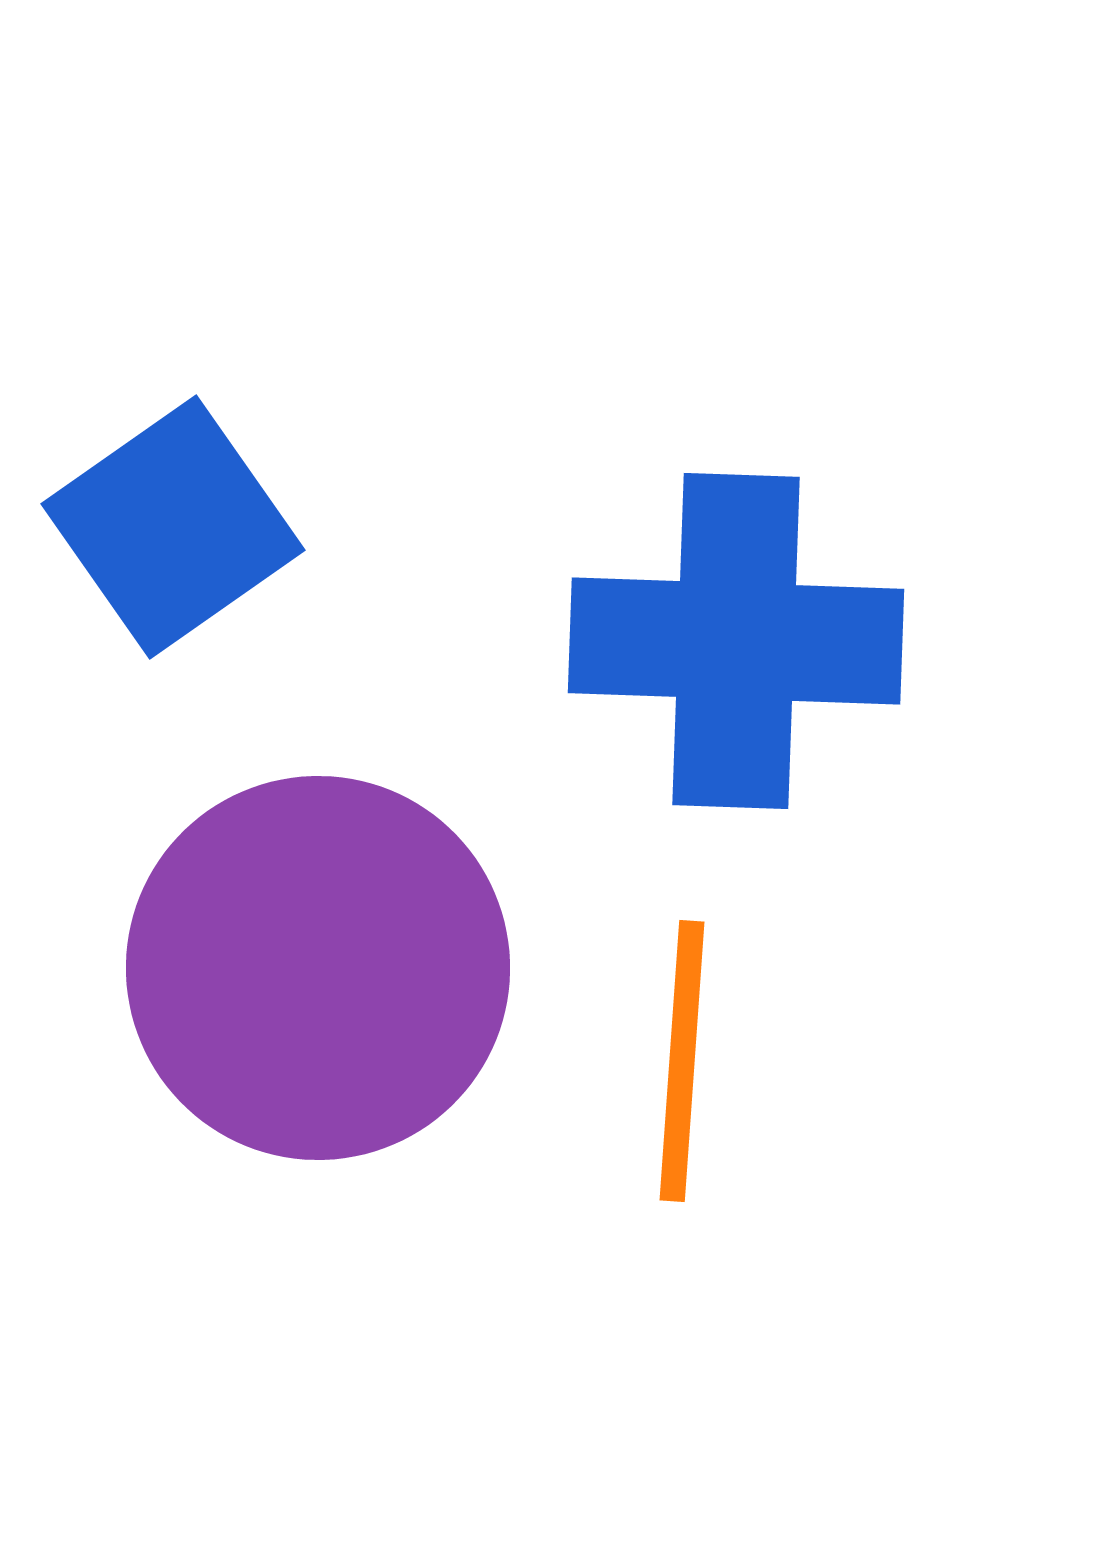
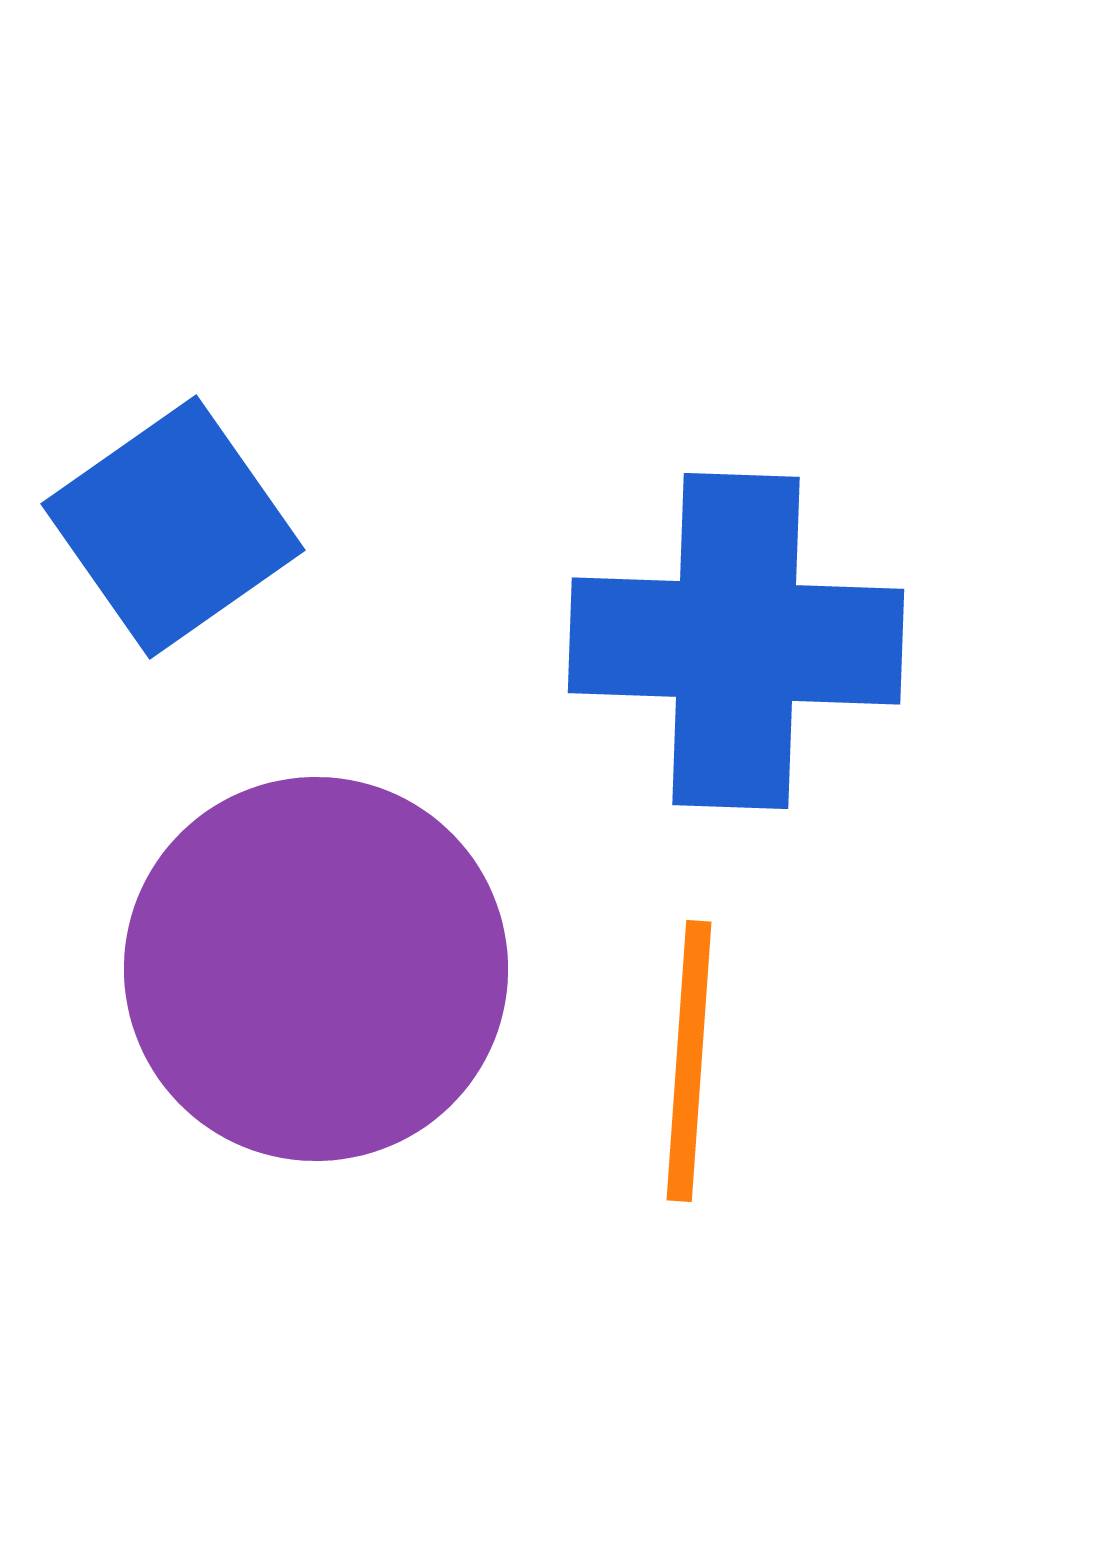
purple circle: moved 2 px left, 1 px down
orange line: moved 7 px right
